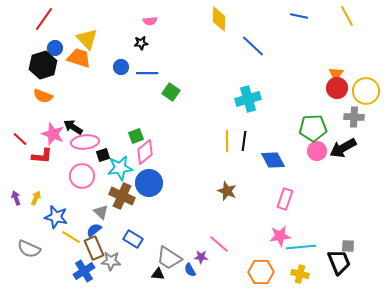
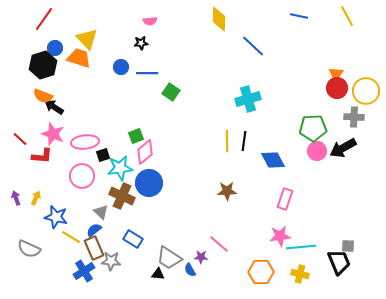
black arrow at (73, 127): moved 19 px left, 20 px up
brown star at (227, 191): rotated 24 degrees counterclockwise
